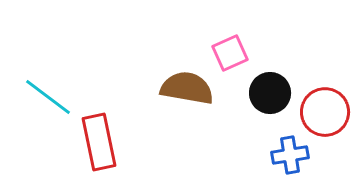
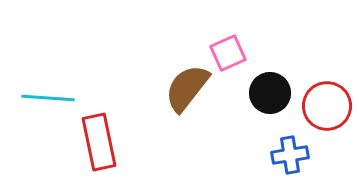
pink square: moved 2 px left
brown semicircle: rotated 62 degrees counterclockwise
cyan line: moved 1 px down; rotated 33 degrees counterclockwise
red circle: moved 2 px right, 6 px up
